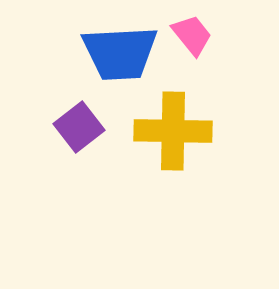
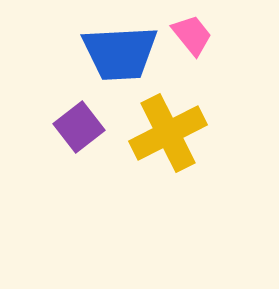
yellow cross: moved 5 px left, 2 px down; rotated 28 degrees counterclockwise
